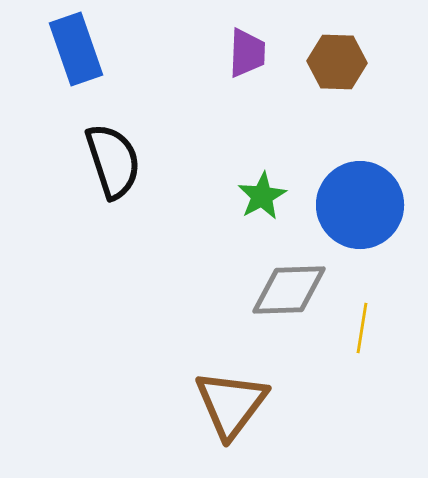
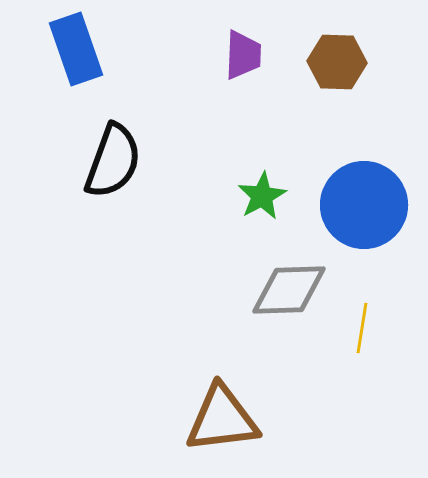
purple trapezoid: moved 4 px left, 2 px down
black semicircle: rotated 38 degrees clockwise
blue circle: moved 4 px right
brown triangle: moved 9 px left, 15 px down; rotated 46 degrees clockwise
